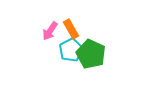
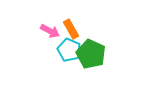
pink arrow: rotated 96 degrees counterclockwise
cyan pentagon: moved 2 px left; rotated 20 degrees counterclockwise
